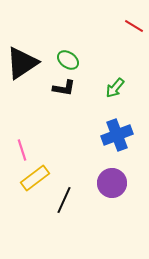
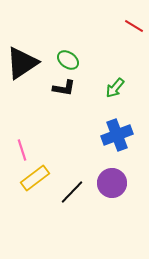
black line: moved 8 px right, 8 px up; rotated 20 degrees clockwise
